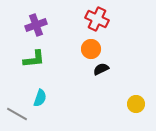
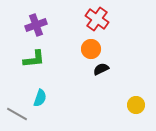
red cross: rotated 10 degrees clockwise
yellow circle: moved 1 px down
